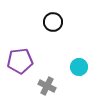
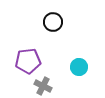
purple pentagon: moved 8 px right
gray cross: moved 4 px left
